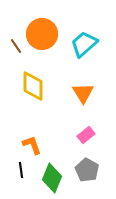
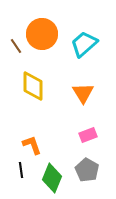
pink rectangle: moved 2 px right; rotated 18 degrees clockwise
